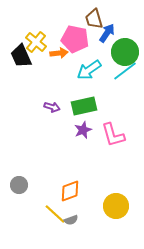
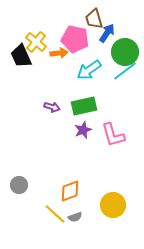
yellow circle: moved 3 px left, 1 px up
gray semicircle: moved 4 px right, 3 px up
